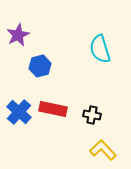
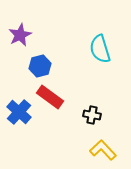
purple star: moved 2 px right
red rectangle: moved 3 px left, 12 px up; rotated 24 degrees clockwise
